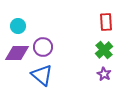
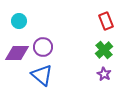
red rectangle: moved 1 px up; rotated 18 degrees counterclockwise
cyan circle: moved 1 px right, 5 px up
